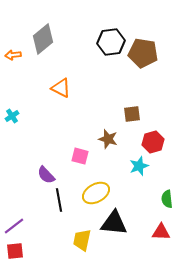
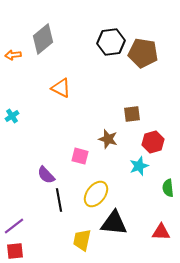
yellow ellipse: moved 1 px down; rotated 24 degrees counterclockwise
green semicircle: moved 1 px right, 11 px up
